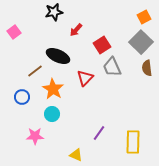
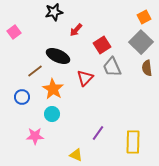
purple line: moved 1 px left
